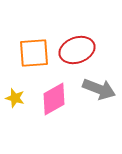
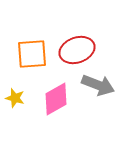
orange square: moved 2 px left, 1 px down
gray arrow: moved 1 px left, 4 px up
pink diamond: moved 2 px right
